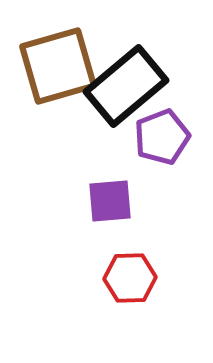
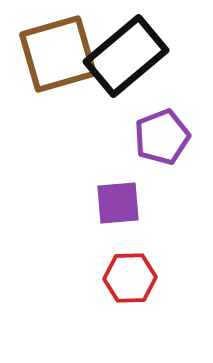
brown square: moved 12 px up
black rectangle: moved 30 px up
purple square: moved 8 px right, 2 px down
